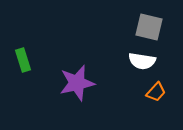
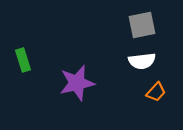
gray square: moved 7 px left, 2 px up; rotated 24 degrees counterclockwise
white semicircle: rotated 16 degrees counterclockwise
